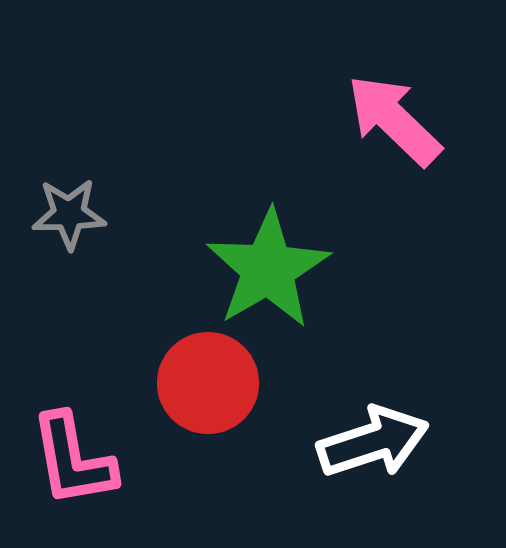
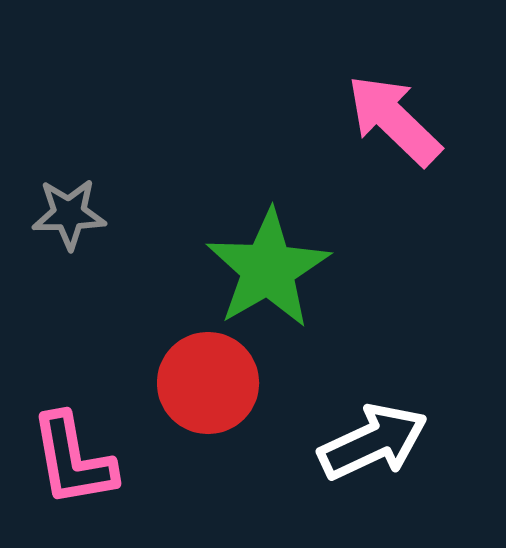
white arrow: rotated 7 degrees counterclockwise
